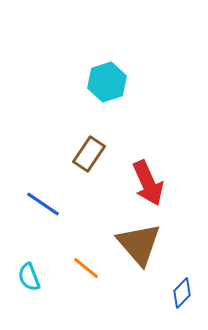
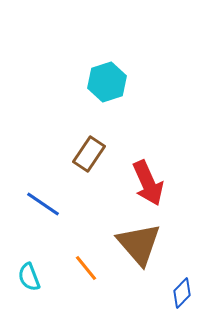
orange line: rotated 12 degrees clockwise
